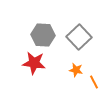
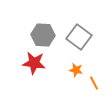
gray square: rotated 10 degrees counterclockwise
orange line: moved 1 px down
